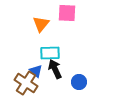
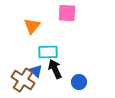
orange triangle: moved 9 px left, 2 px down
cyan rectangle: moved 2 px left, 1 px up
brown cross: moved 3 px left, 3 px up
